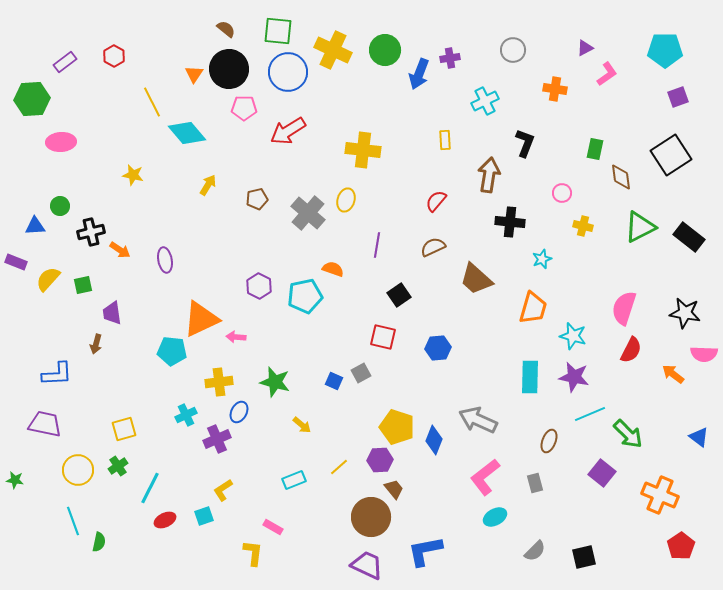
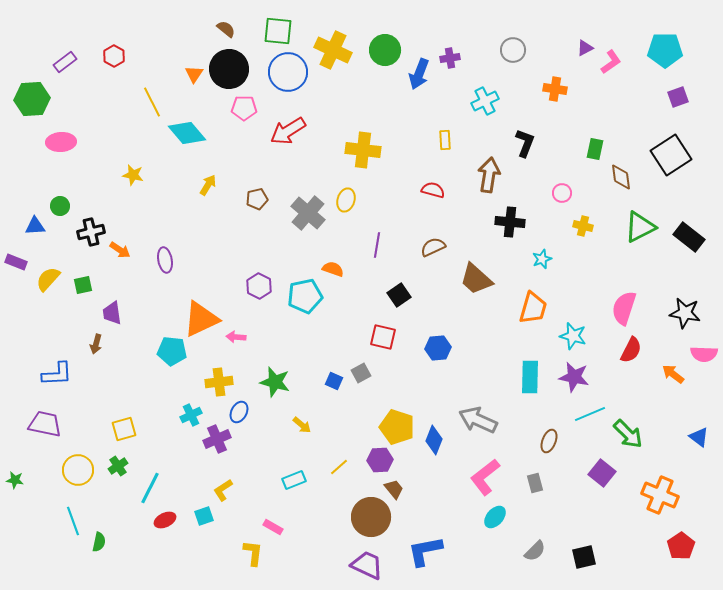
pink L-shape at (607, 74): moved 4 px right, 12 px up
red semicircle at (436, 201): moved 3 px left, 11 px up; rotated 65 degrees clockwise
cyan cross at (186, 415): moved 5 px right
cyan ellipse at (495, 517): rotated 20 degrees counterclockwise
